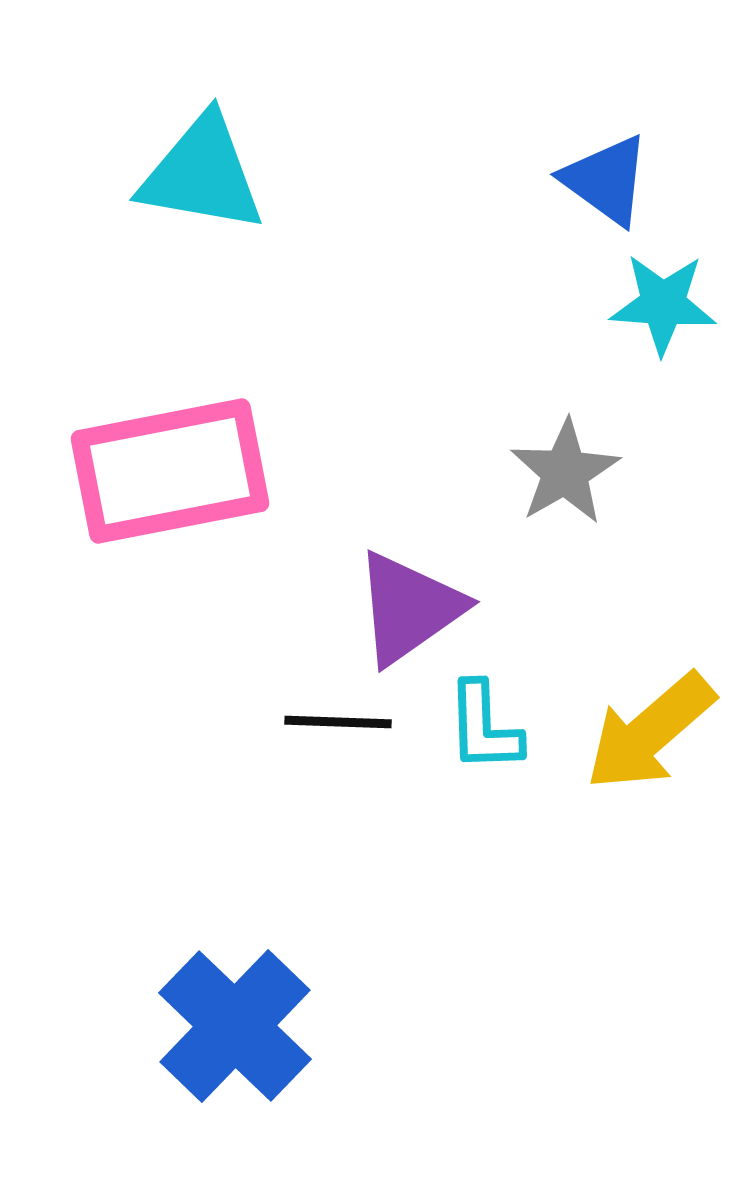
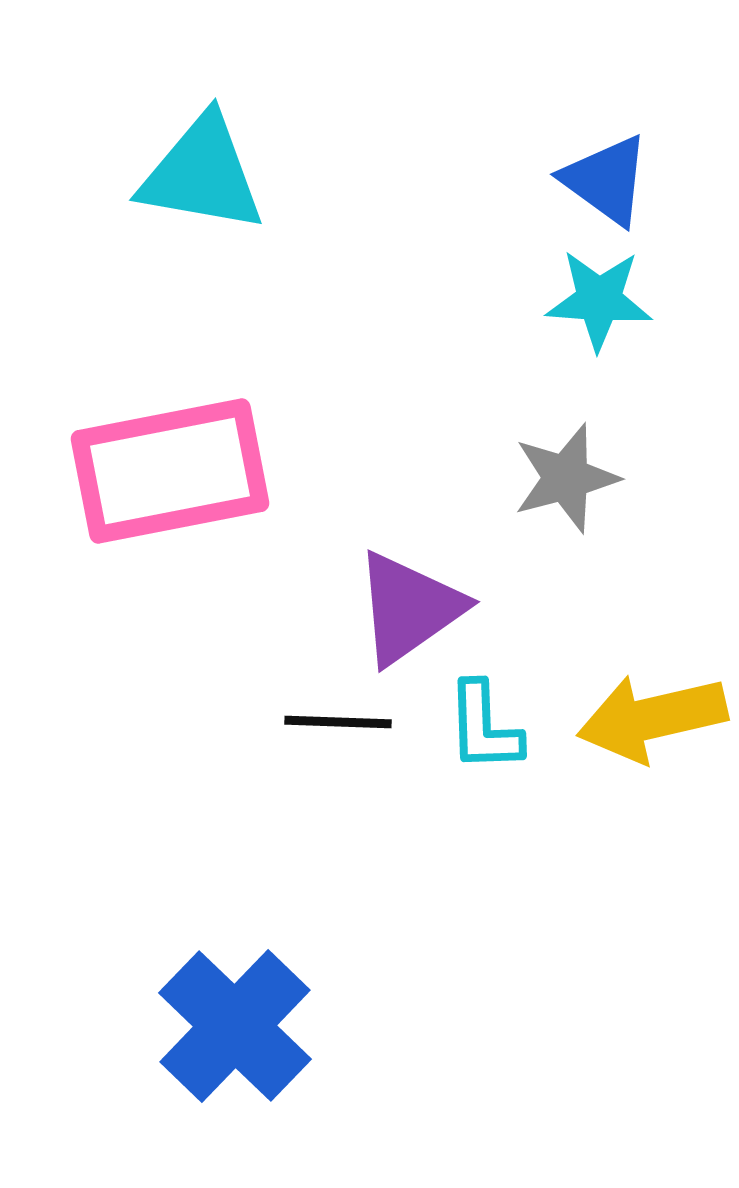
cyan star: moved 64 px left, 4 px up
gray star: moved 1 px right, 6 px down; rotated 15 degrees clockwise
yellow arrow: moved 2 px right, 14 px up; rotated 28 degrees clockwise
